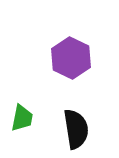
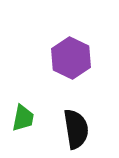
green trapezoid: moved 1 px right
